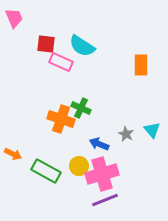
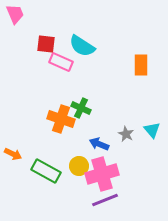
pink trapezoid: moved 1 px right, 4 px up
